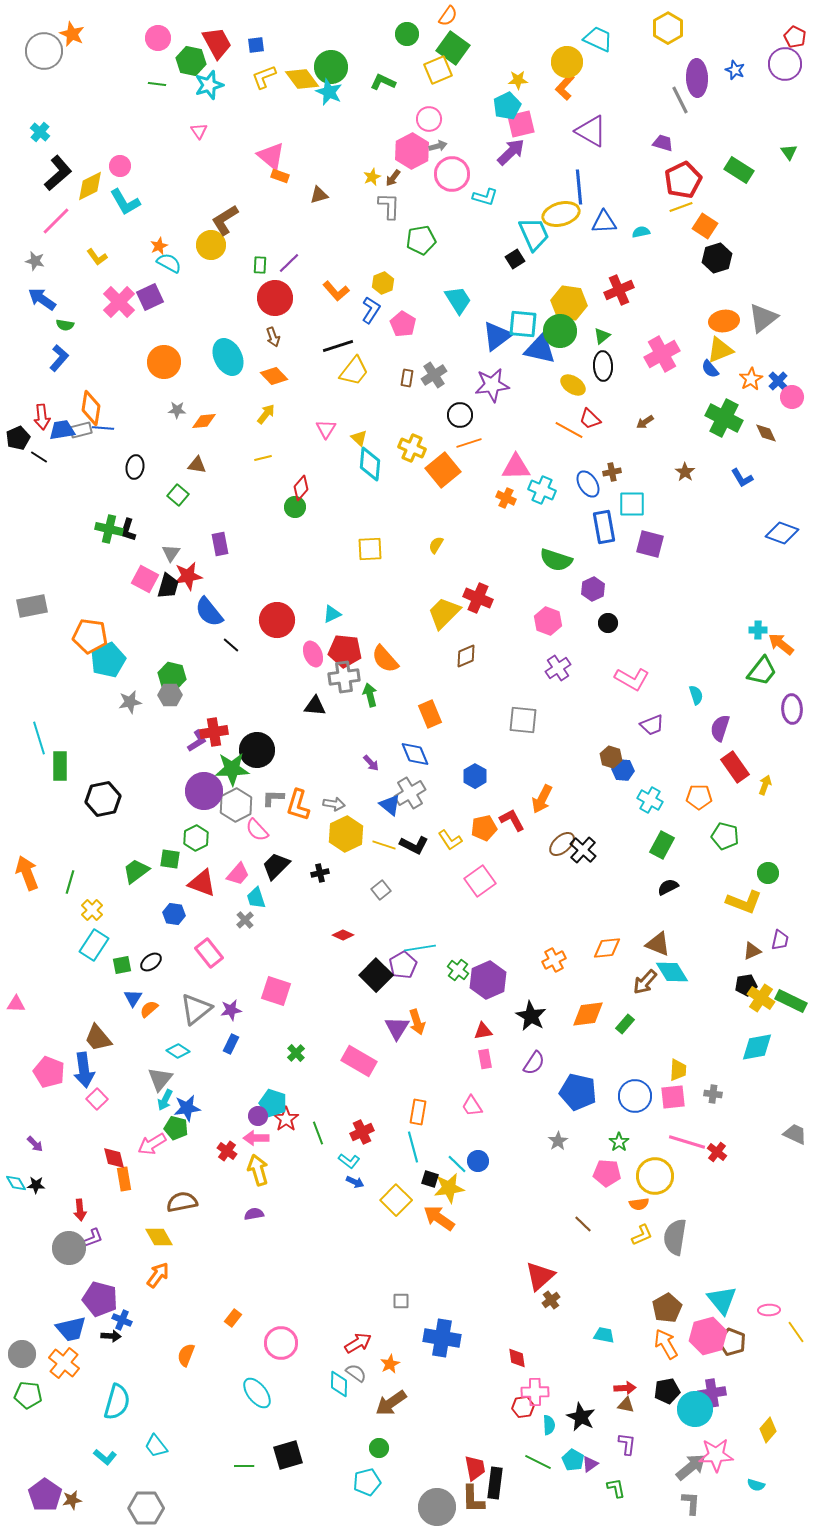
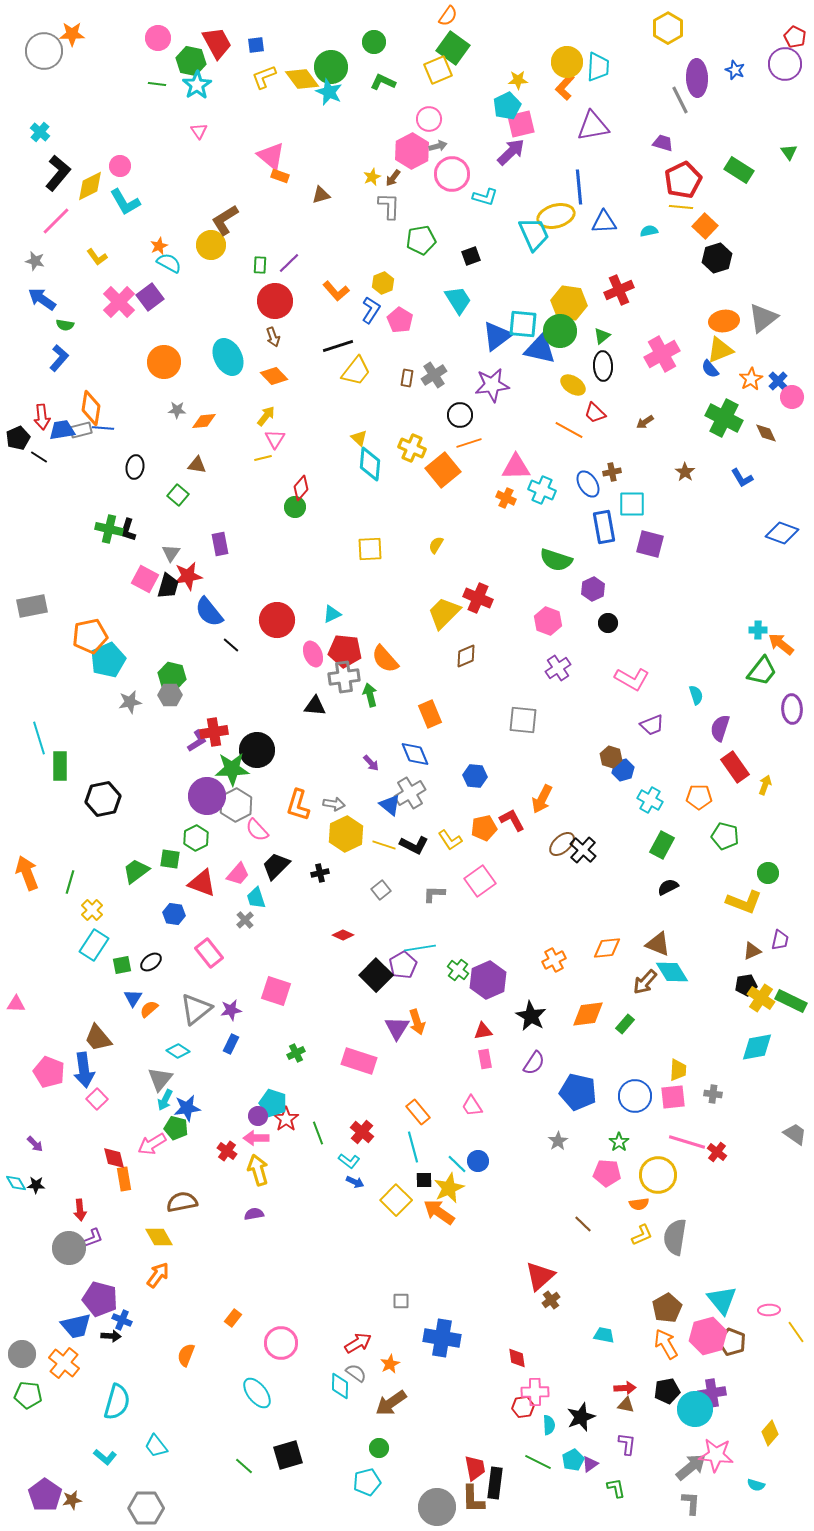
orange star at (72, 34): rotated 25 degrees counterclockwise
green circle at (407, 34): moved 33 px left, 8 px down
cyan trapezoid at (598, 39): moved 28 px down; rotated 68 degrees clockwise
cyan star at (209, 85): moved 12 px left; rotated 16 degrees counterclockwise
purple triangle at (591, 131): moved 2 px right, 5 px up; rotated 40 degrees counterclockwise
black L-shape at (58, 173): rotated 9 degrees counterclockwise
brown triangle at (319, 195): moved 2 px right
yellow line at (681, 207): rotated 25 degrees clockwise
yellow ellipse at (561, 214): moved 5 px left, 2 px down
orange square at (705, 226): rotated 10 degrees clockwise
cyan semicircle at (641, 232): moved 8 px right, 1 px up
black square at (515, 259): moved 44 px left, 3 px up; rotated 12 degrees clockwise
purple square at (150, 297): rotated 12 degrees counterclockwise
red circle at (275, 298): moved 3 px down
pink pentagon at (403, 324): moved 3 px left, 4 px up
yellow trapezoid at (354, 371): moved 2 px right
yellow arrow at (266, 414): moved 2 px down
red trapezoid at (590, 419): moved 5 px right, 6 px up
pink triangle at (326, 429): moved 51 px left, 10 px down
orange pentagon at (90, 636): rotated 20 degrees counterclockwise
blue hexagon at (623, 770): rotated 20 degrees counterclockwise
blue hexagon at (475, 776): rotated 25 degrees counterclockwise
purple circle at (204, 791): moved 3 px right, 5 px down
gray L-shape at (273, 798): moved 161 px right, 96 px down
green cross at (296, 1053): rotated 18 degrees clockwise
pink rectangle at (359, 1061): rotated 12 degrees counterclockwise
orange rectangle at (418, 1112): rotated 50 degrees counterclockwise
red cross at (362, 1132): rotated 25 degrees counterclockwise
gray trapezoid at (795, 1134): rotated 10 degrees clockwise
yellow circle at (655, 1176): moved 3 px right, 1 px up
black square at (430, 1179): moved 6 px left, 1 px down; rotated 18 degrees counterclockwise
yellow star at (449, 1188): rotated 16 degrees counterclockwise
orange arrow at (439, 1218): moved 6 px up
blue trapezoid at (71, 1329): moved 5 px right, 3 px up
cyan diamond at (339, 1384): moved 1 px right, 2 px down
black star at (581, 1417): rotated 24 degrees clockwise
yellow diamond at (768, 1430): moved 2 px right, 3 px down
pink star at (716, 1455): rotated 8 degrees clockwise
cyan pentagon at (573, 1460): rotated 15 degrees clockwise
green line at (244, 1466): rotated 42 degrees clockwise
